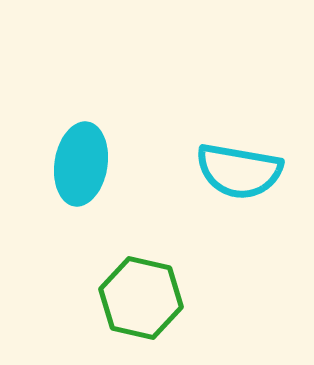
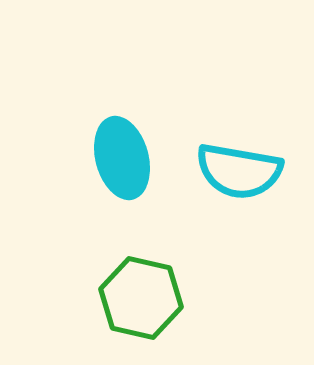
cyan ellipse: moved 41 px right, 6 px up; rotated 24 degrees counterclockwise
